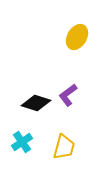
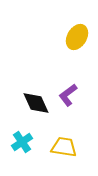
black diamond: rotated 48 degrees clockwise
yellow trapezoid: rotated 96 degrees counterclockwise
